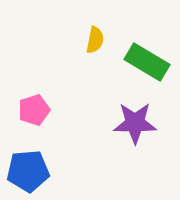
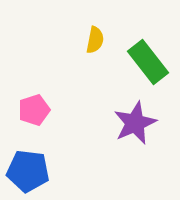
green rectangle: moved 1 px right; rotated 21 degrees clockwise
purple star: rotated 24 degrees counterclockwise
blue pentagon: rotated 12 degrees clockwise
